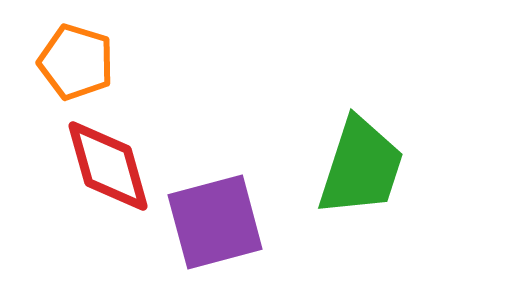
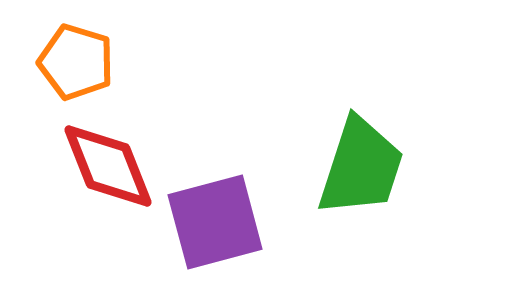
red diamond: rotated 6 degrees counterclockwise
